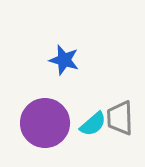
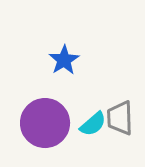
blue star: rotated 24 degrees clockwise
